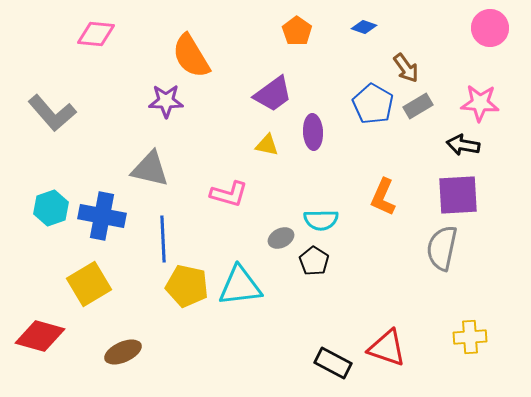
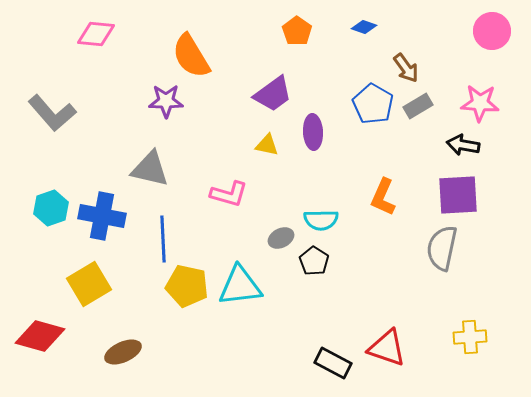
pink circle: moved 2 px right, 3 px down
